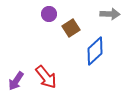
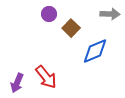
brown square: rotated 12 degrees counterclockwise
blue diamond: rotated 20 degrees clockwise
purple arrow: moved 1 px right, 2 px down; rotated 12 degrees counterclockwise
